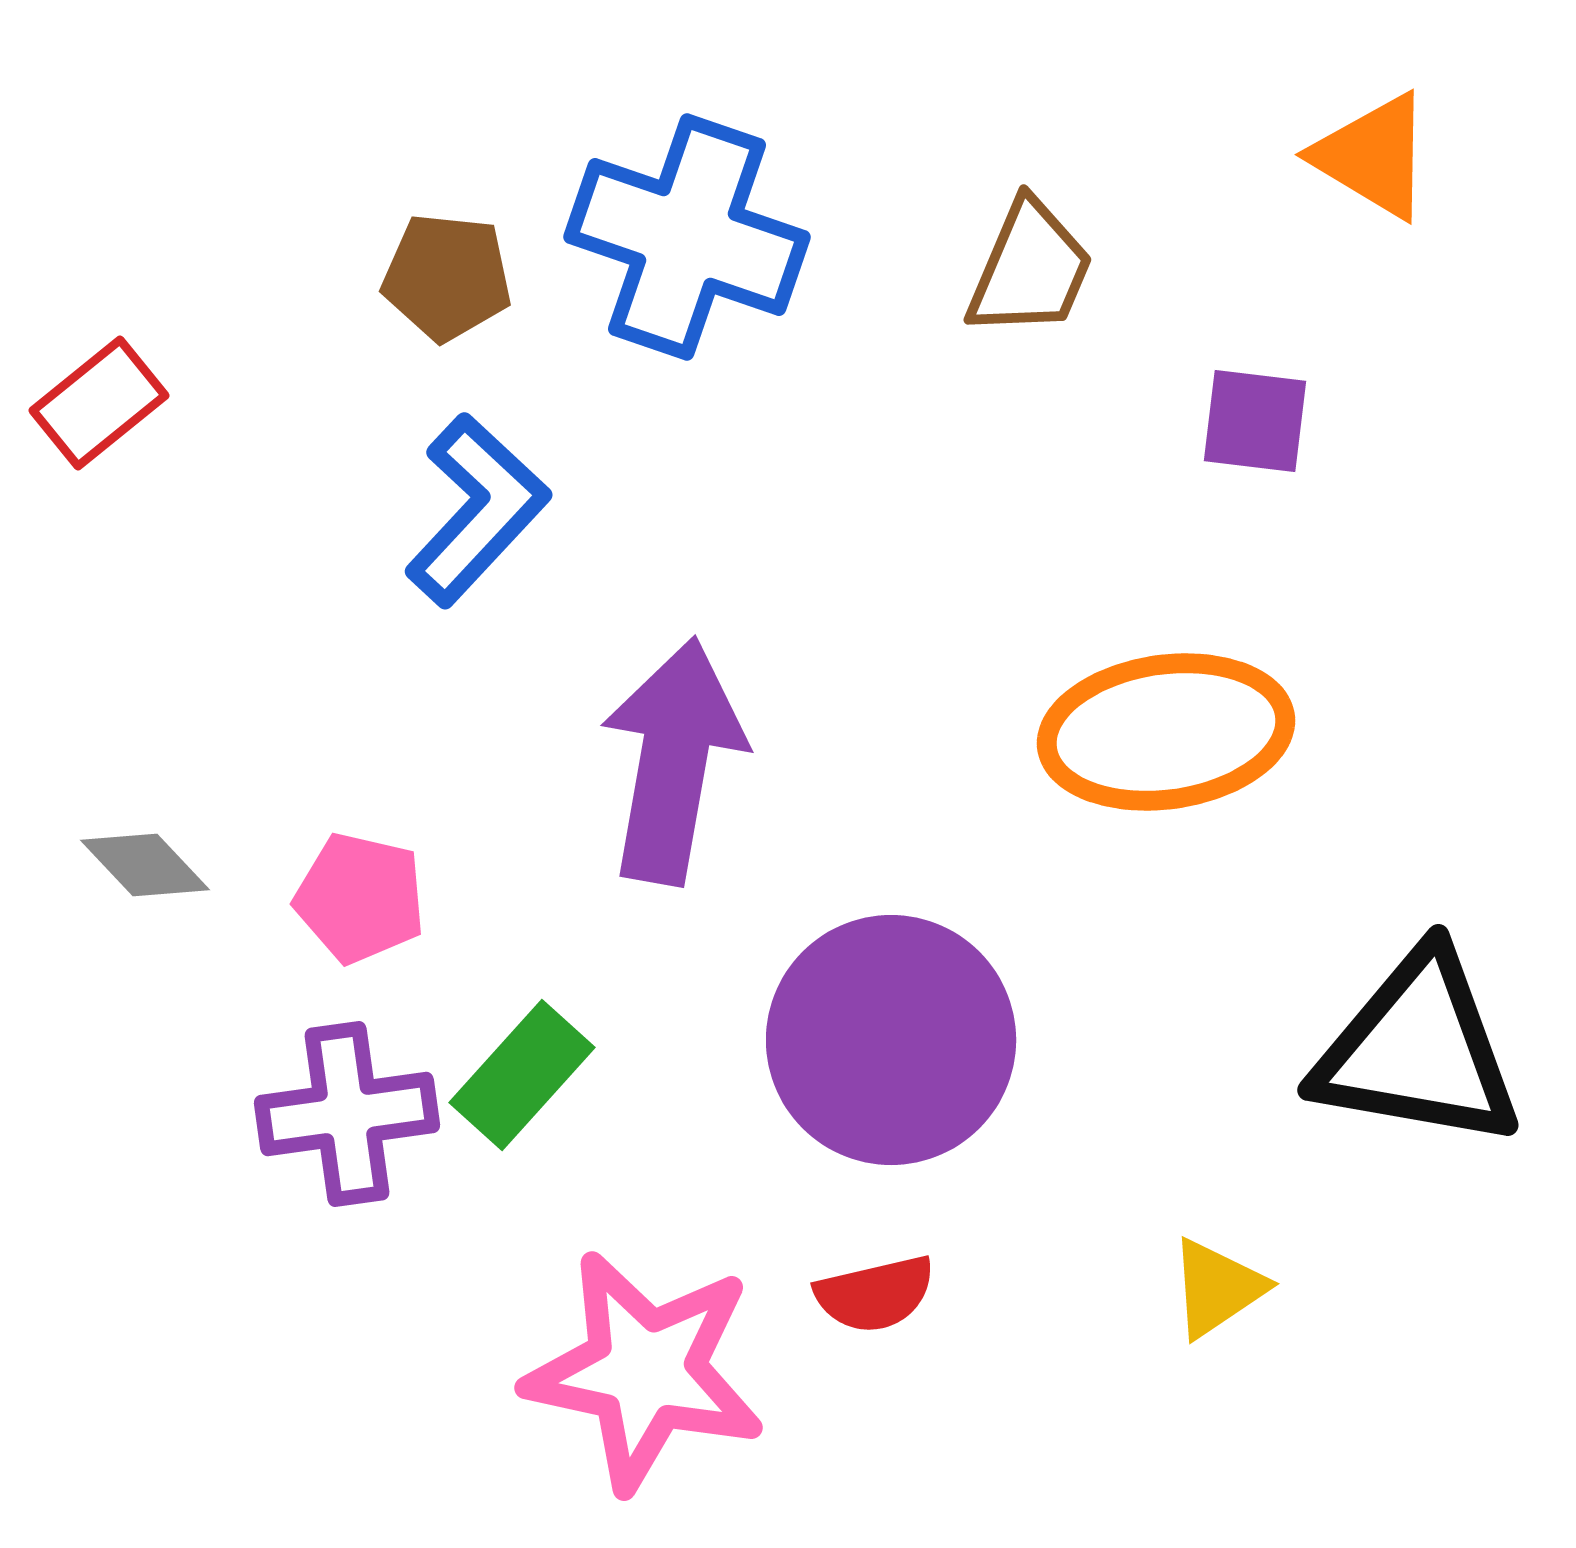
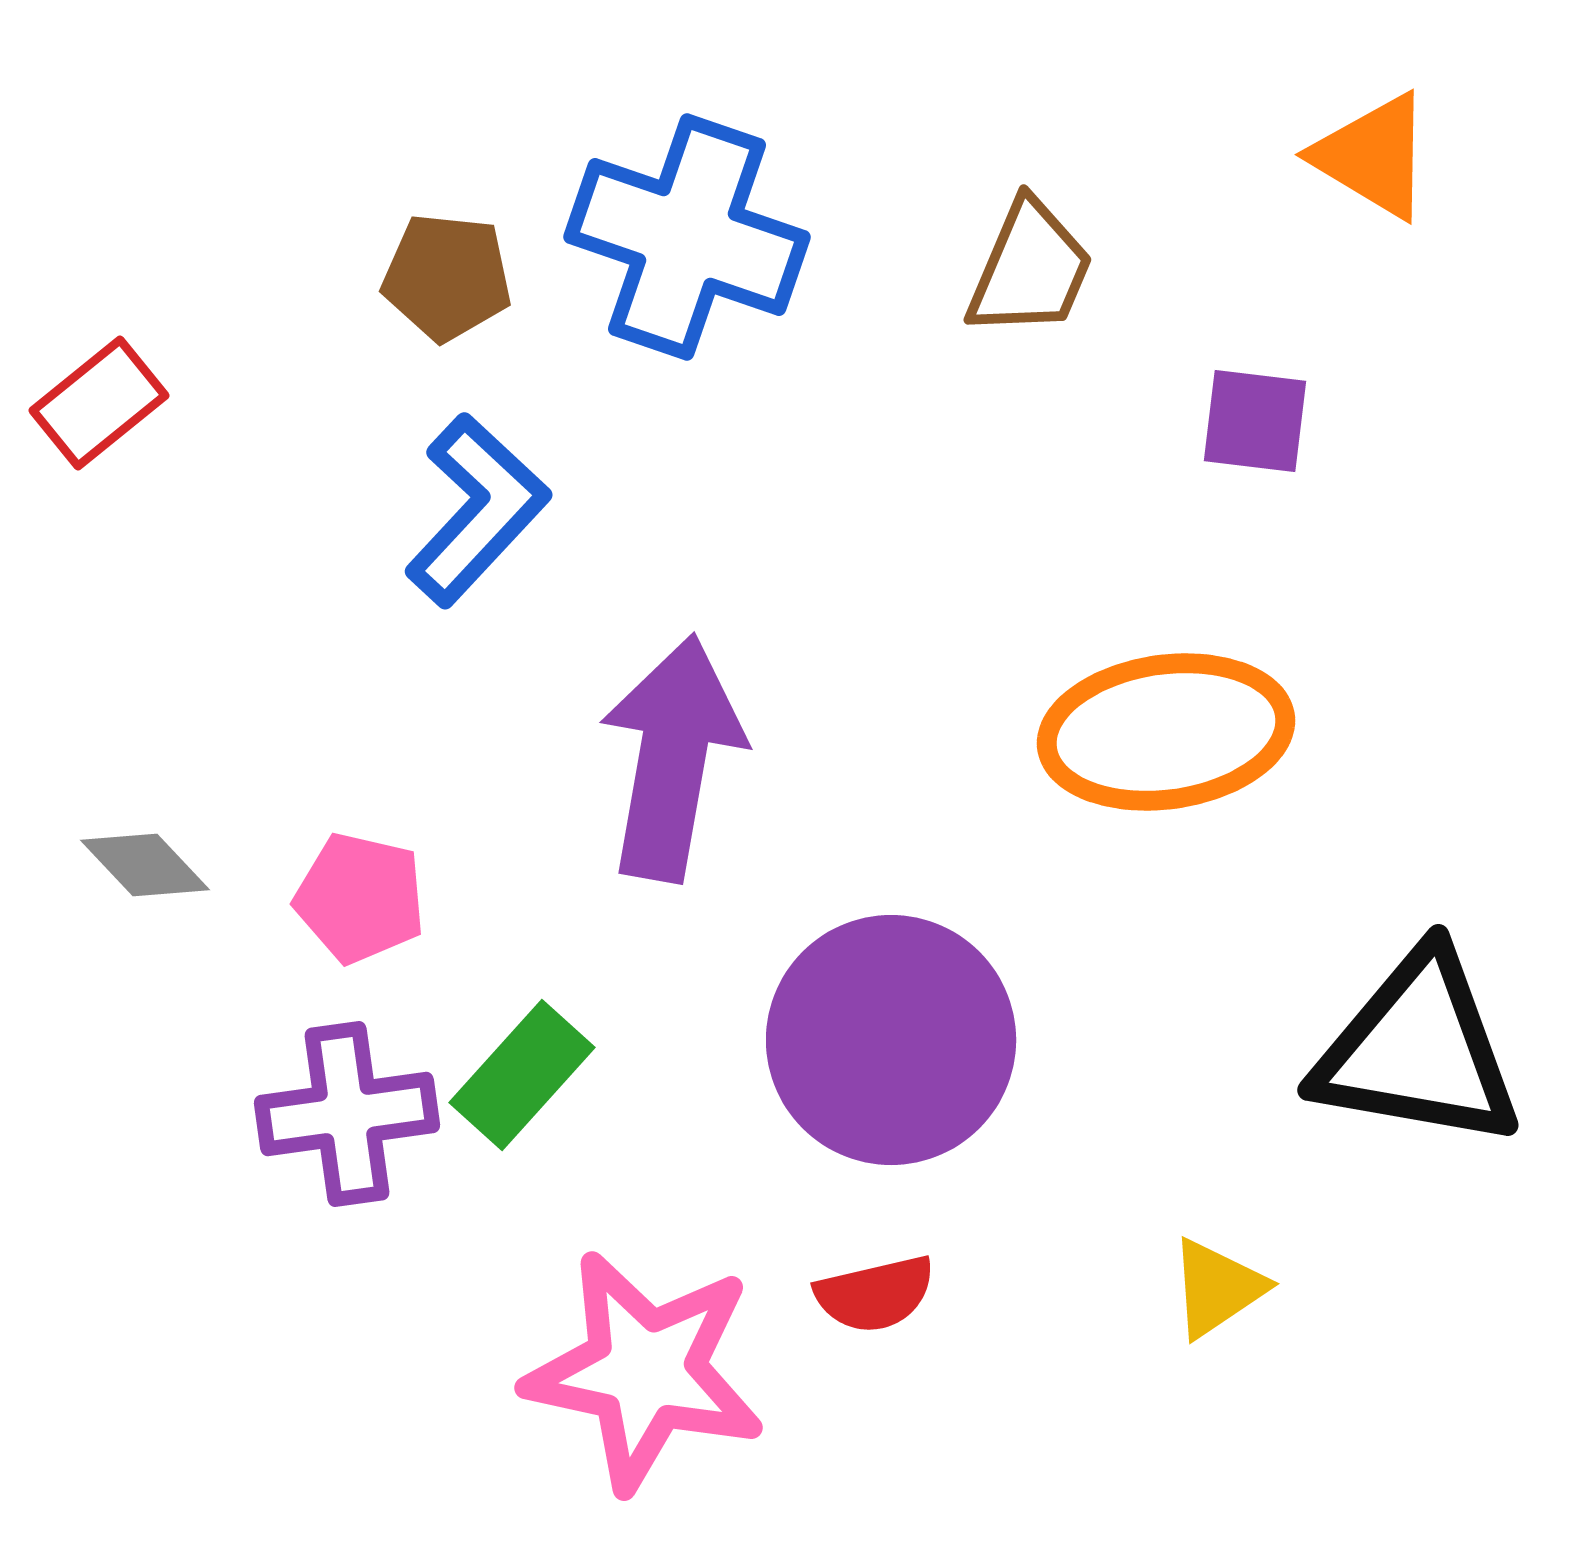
purple arrow: moved 1 px left, 3 px up
